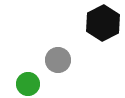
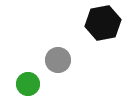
black hexagon: rotated 16 degrees clockwise
